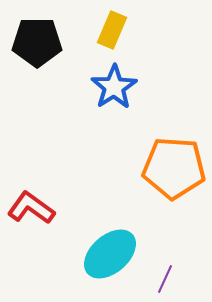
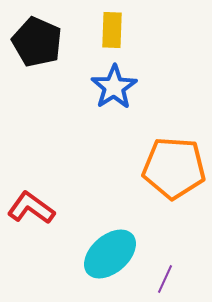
yellow rectangle: rotated 21 degrees counterclockwise
black pentagon: rotated 24 degrees clockwise
